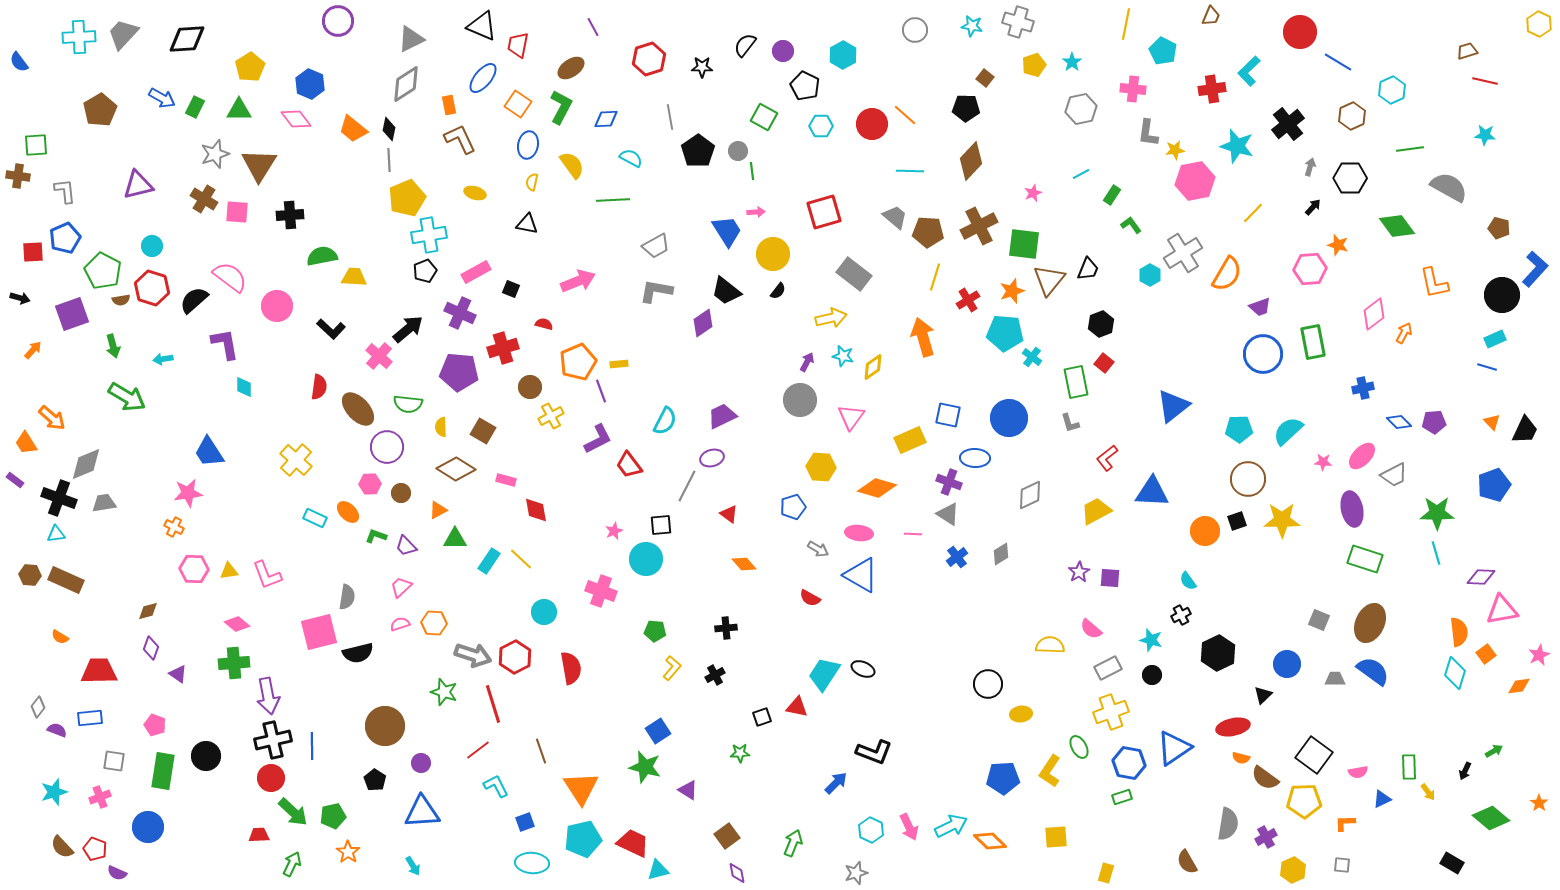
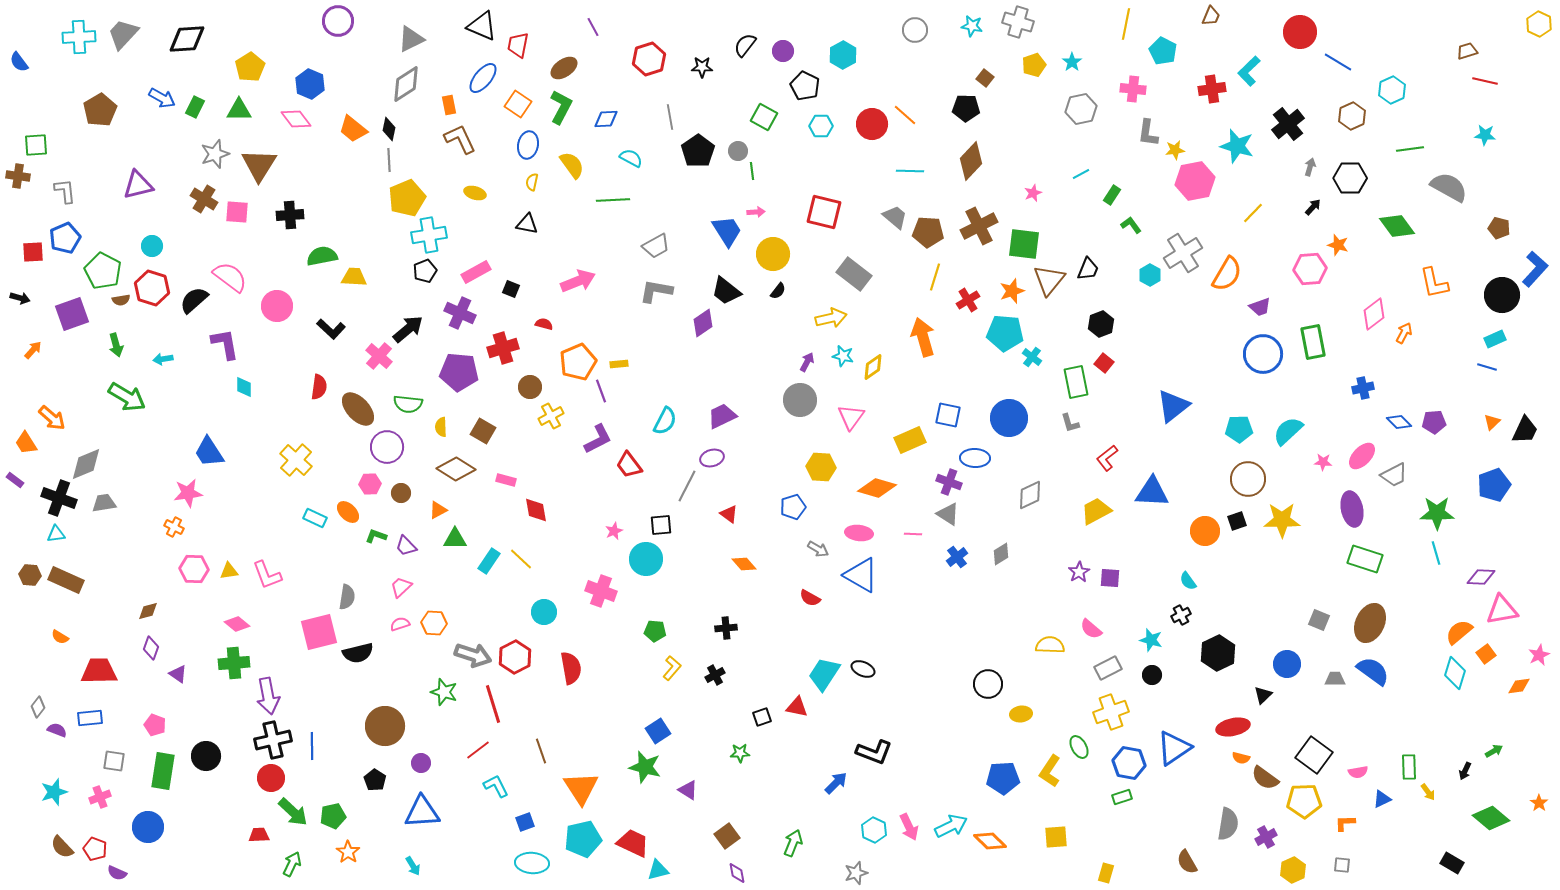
brown ellipse at (571, 68): moved 7 px left
red square at (824, 212): rotated 30 degrees clockwise
green arrow at (113, 346): moved 3 px right, 1 px up
orange triangle at (1492, 422): rotated 30 degrees clockwise
orange semicircle at (1459, 632): rotated 124 degrees counterclockwise
cyan hexagon at (871, 830): moved 3 px right
